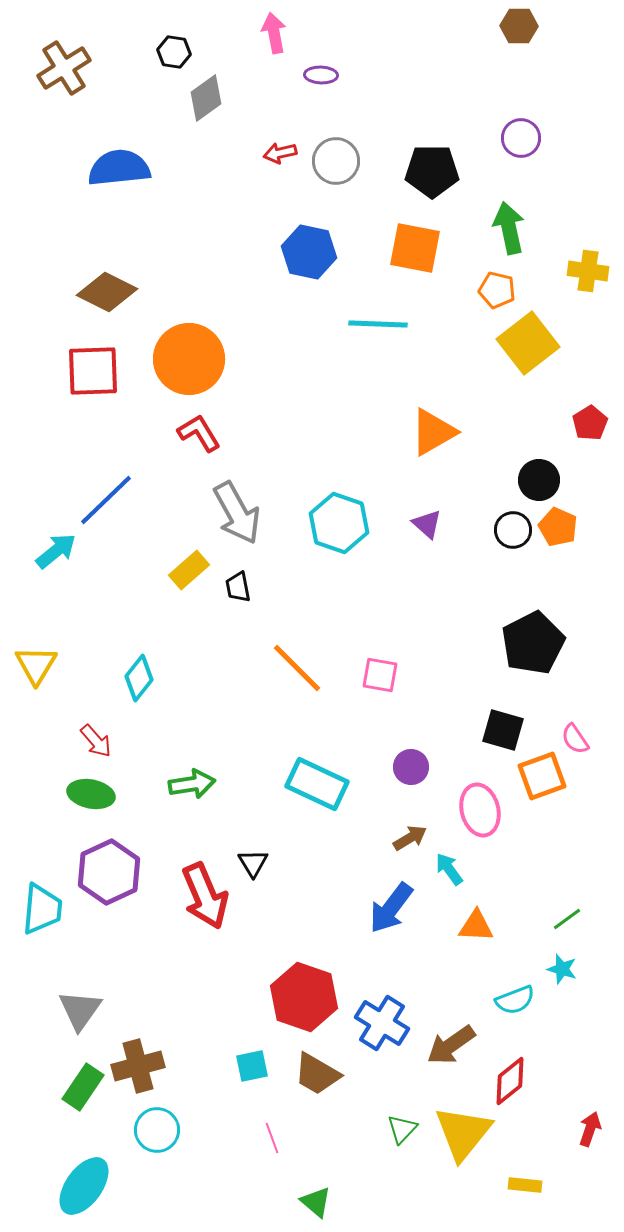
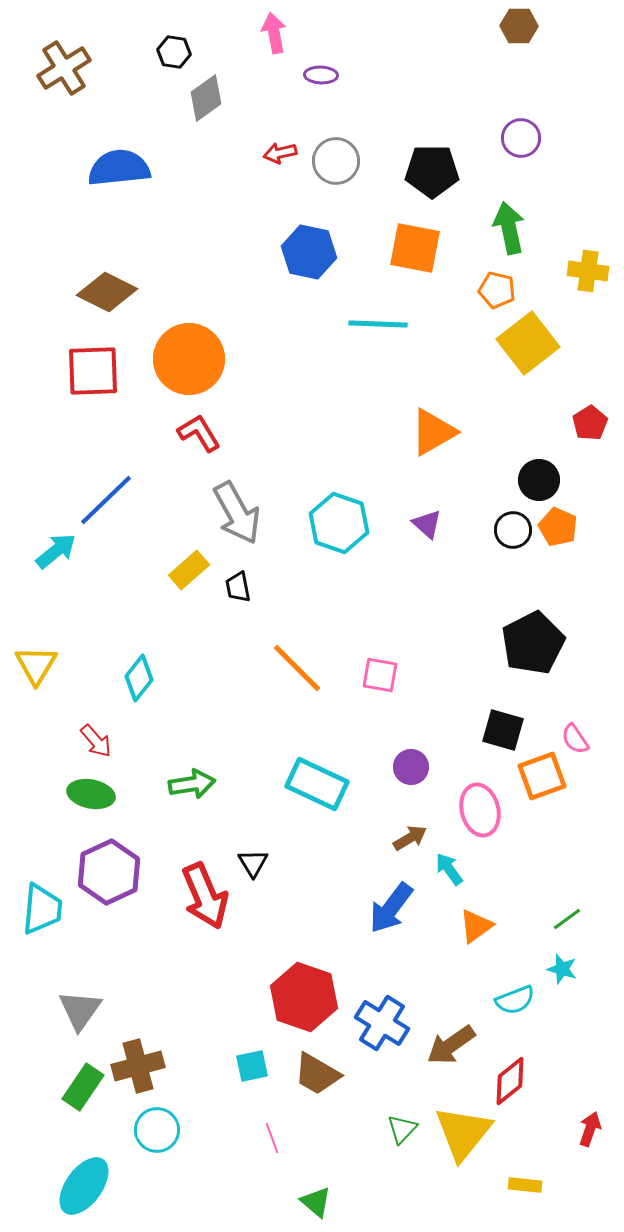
orange triangle at (476, 926): rotated 39 degrees counterclockwise
